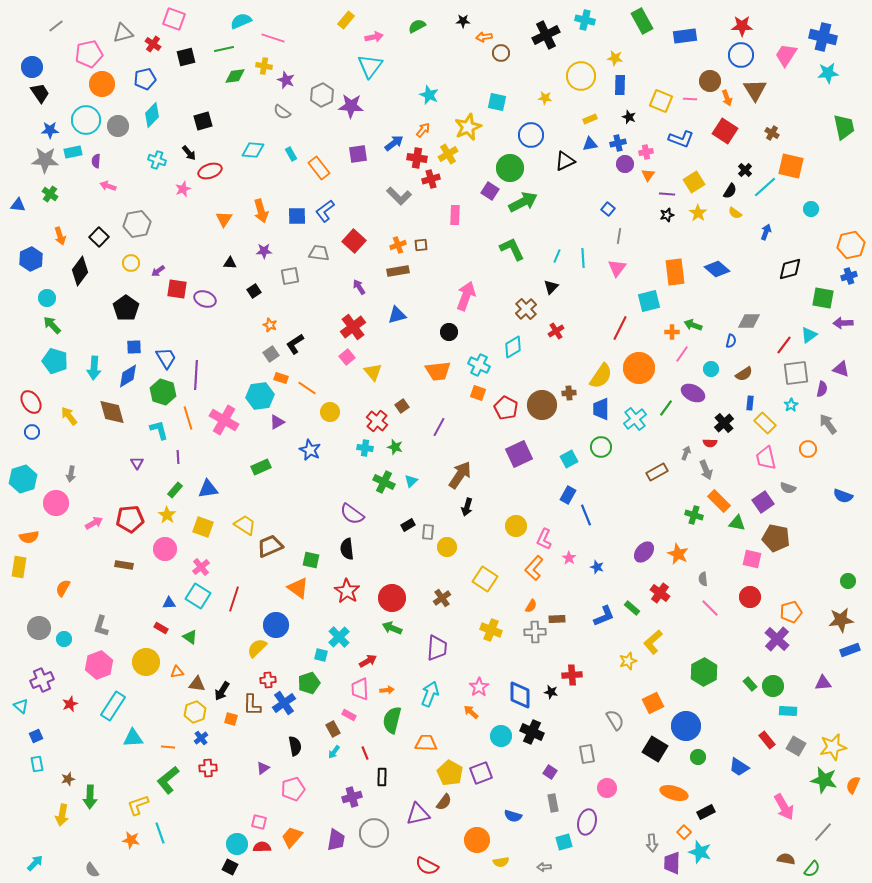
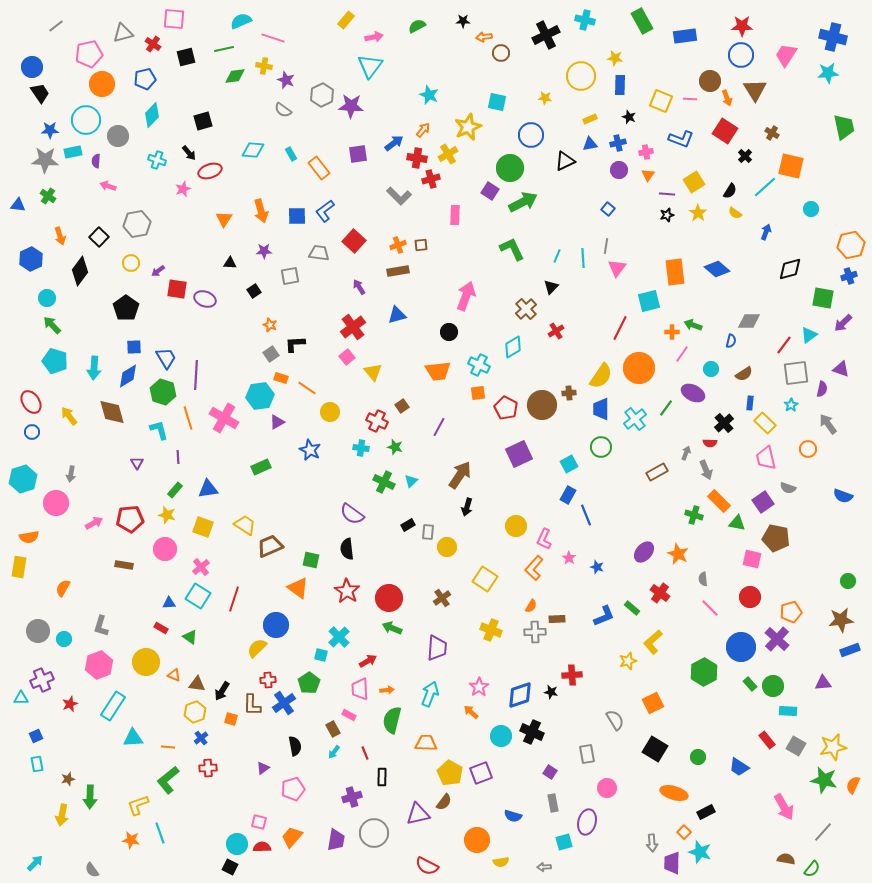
pink square at (174, 19): rotated 15 degrees counterclockwise
blue cross at (823, 37): moved 10 px right
gray semicircle at (282, 112): moved 1 px right, 2 px up
gray circle at (118, 126): moved 10 px down
purple circle at (625, 164): moved 6 px left, 6 px down
black cross at (745, 170): moved 14 px up
green cross at (50, 194): moved 2 px left, 2 px down
gray line at (619, 236): moved 13 px left, 10 px down
purple arrow at (843, 323): rotated 42 degrees counterclockwise
black L-shape at (295, 344): rotated 30 degrees clockwise
orange square at (478, 393): rotated 28 degrees counterclockwise
pink cross at (224, 420): moved 2 px up
red cross at (377, 421): rotated 15 degrees counterclockwise
cyan cross at (365, 448): moved 4 px left
cyan square at (569, 459): moved 5 px down
yellow star at (167, 515): rotated 18 degrees counterclockwise
red circle at (392, 598): moved 3 px left
gray circle at (39, 628): moved 1 px left, 3 px down
orange triangle at (177, 672): moved 3 px left, 3 px down; rotated 32 degrees clockwise
green pentagon at (309, 683): rotated 15 degrees counterclockwise
blue diamond at (520, 695): rotated 72 degrees clockwise
cyan triangle at (21, 706): moved 8 px up; rotated 42 degrees counterclockwise
blue circle at (686, 726): moved 55 px right, 79 px up
